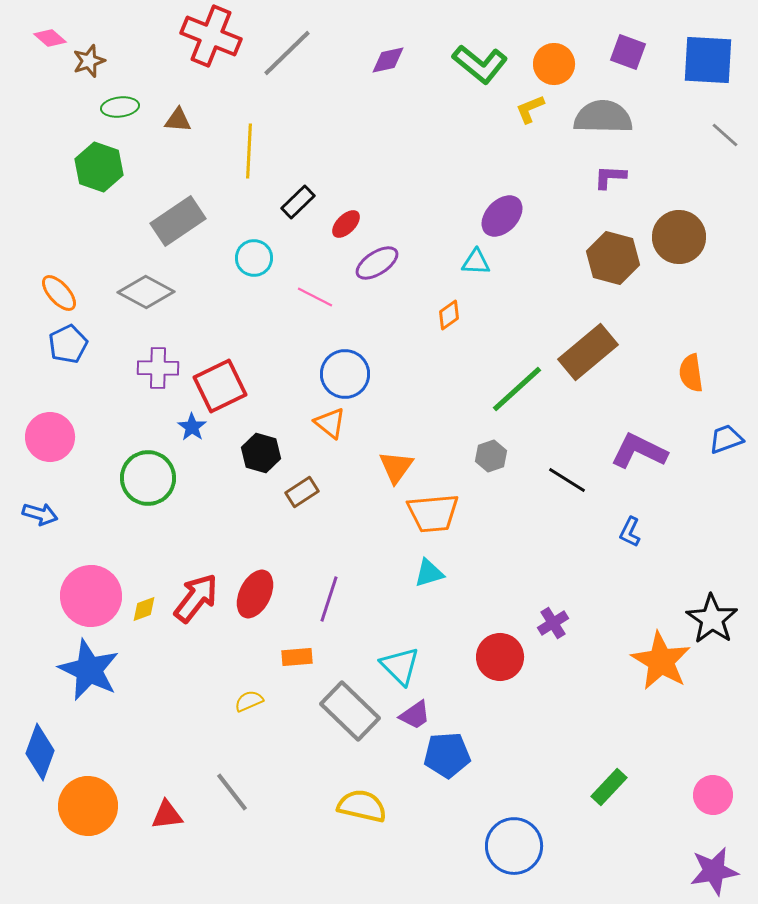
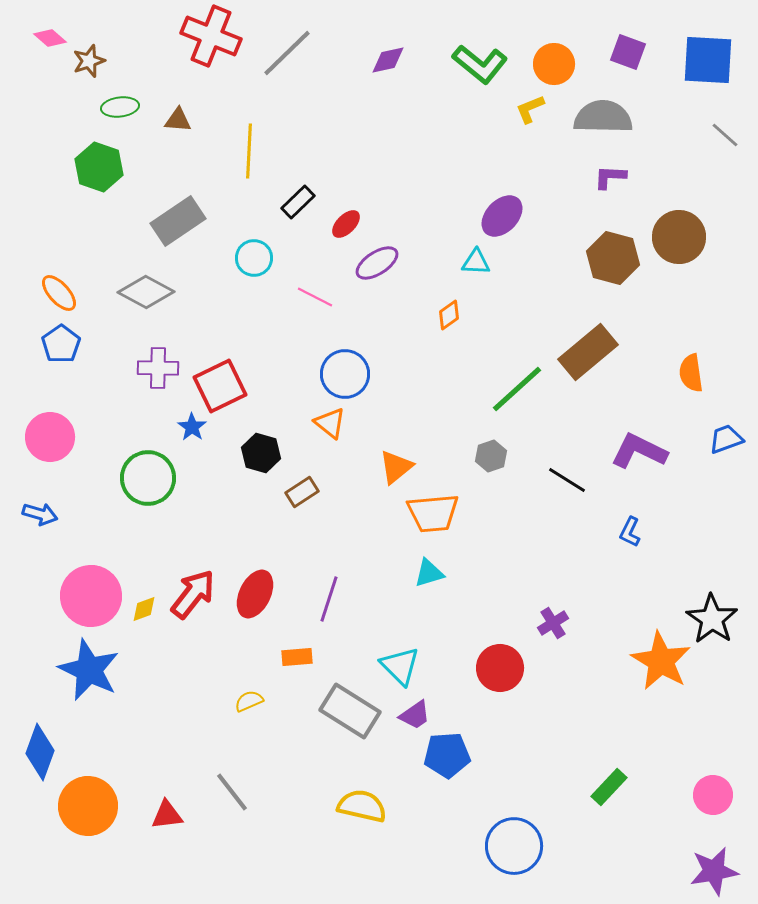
blue pentagon at (68, 344): moved 7 px left; rotated 9 degrees counterclockwise
orange triangle at (396, 467): rotated 15 degrees clockwise
red arrow at (196, 598): moved 3 px left, 4 px up
red circle at (500, 657): moved 11 px down
gray rectangle at (350, 711): rotated 12 degrees counterclockwise
